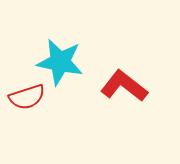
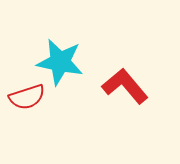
red L-shape: moved 1 px right; rotated 12 degrees clockwise
